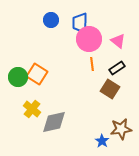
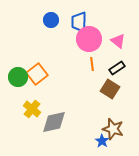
blue trapezoid: moved 1 px left, 1 px up
orange square: rotated 20 degrees clockwise
brown star: moved 8 px left; rotated 25 degrees clockwise
